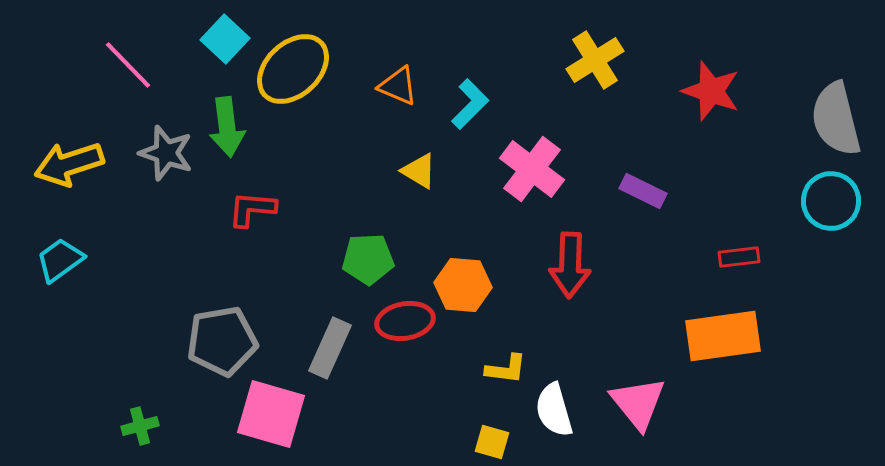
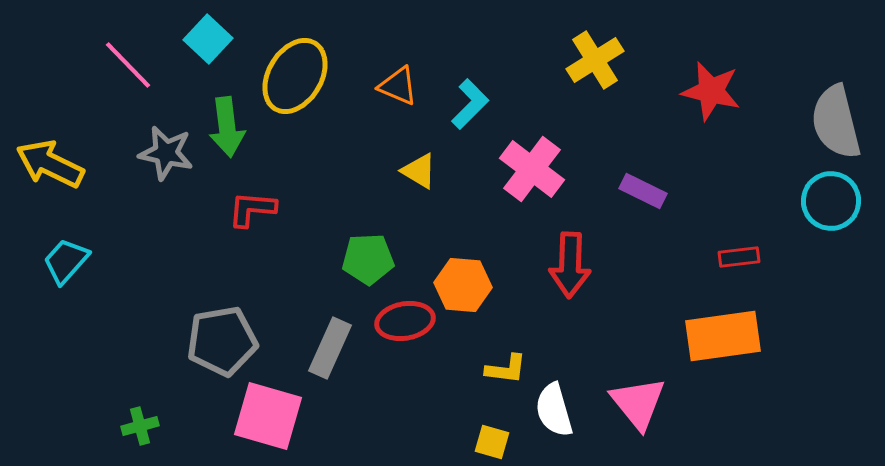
cyan square: moved 17 px left
yellow ellipse: moved 2 px right, 7 px down; rotated 16 degrees counterclockwise
red star: rotated 6 degrees counterclockwise
gray semicircle: moved 3 px down
gray star: rotated 6 degrees counterclockwise
yellow arrow: moved 19 px left; rotated 44 degrees clockwise
cyan trapezoid: moved 6 px right, 1 px down; rotated 12 degrees counterclockwise
pink square: moved 3 px left, 2 px down
